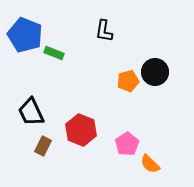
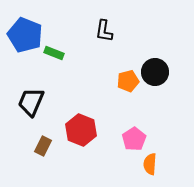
black trapezoid: moved 10 px up; rotated 48 degrees clockwise
pink pentagon: moved 7 px right, 5 px up
orange semicircle: rotated 50 degrees clockwise
